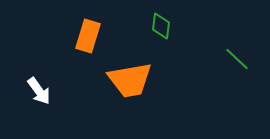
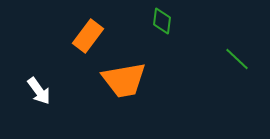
green diamond: moved 1 px right, 5 px up
orange rectangle: rotated 20 degrees clockwise
orange trapezoid: moved 6 px left
